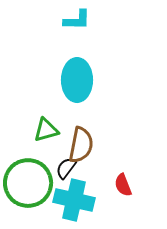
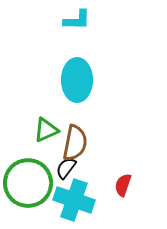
green triangle: rotated 8 degrees counterclockwise
brown semicircle: moved 6 px left, 2 px up
red semicircle: rotated 40 degrees clockwise
cyan cross: rotated 6 degrees clockwise
